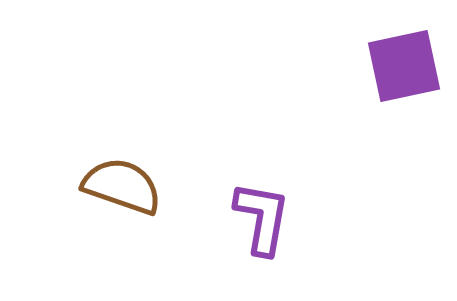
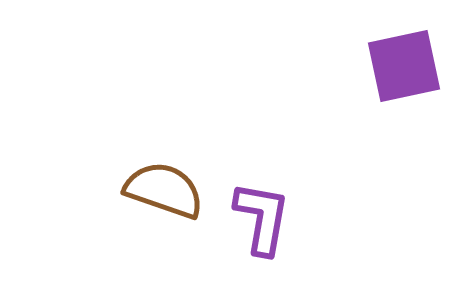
brown semicircle: moved 42 px right, 4 px down
